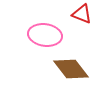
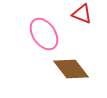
pink ellipse: moved 1 px left, 1 px up; rotated 48 degrees clockwise
